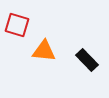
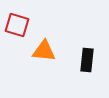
black rectangle: rotated 50 degrees clockwise
